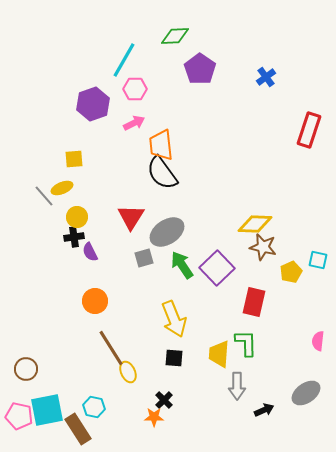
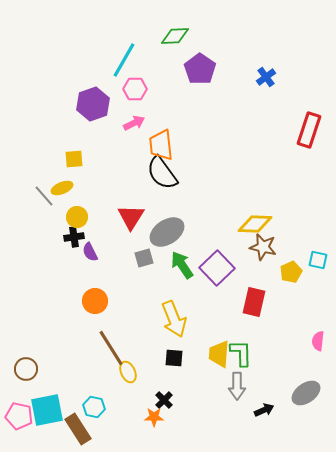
green L-shape at (246, 343): moved 5 px left, 10 px down
